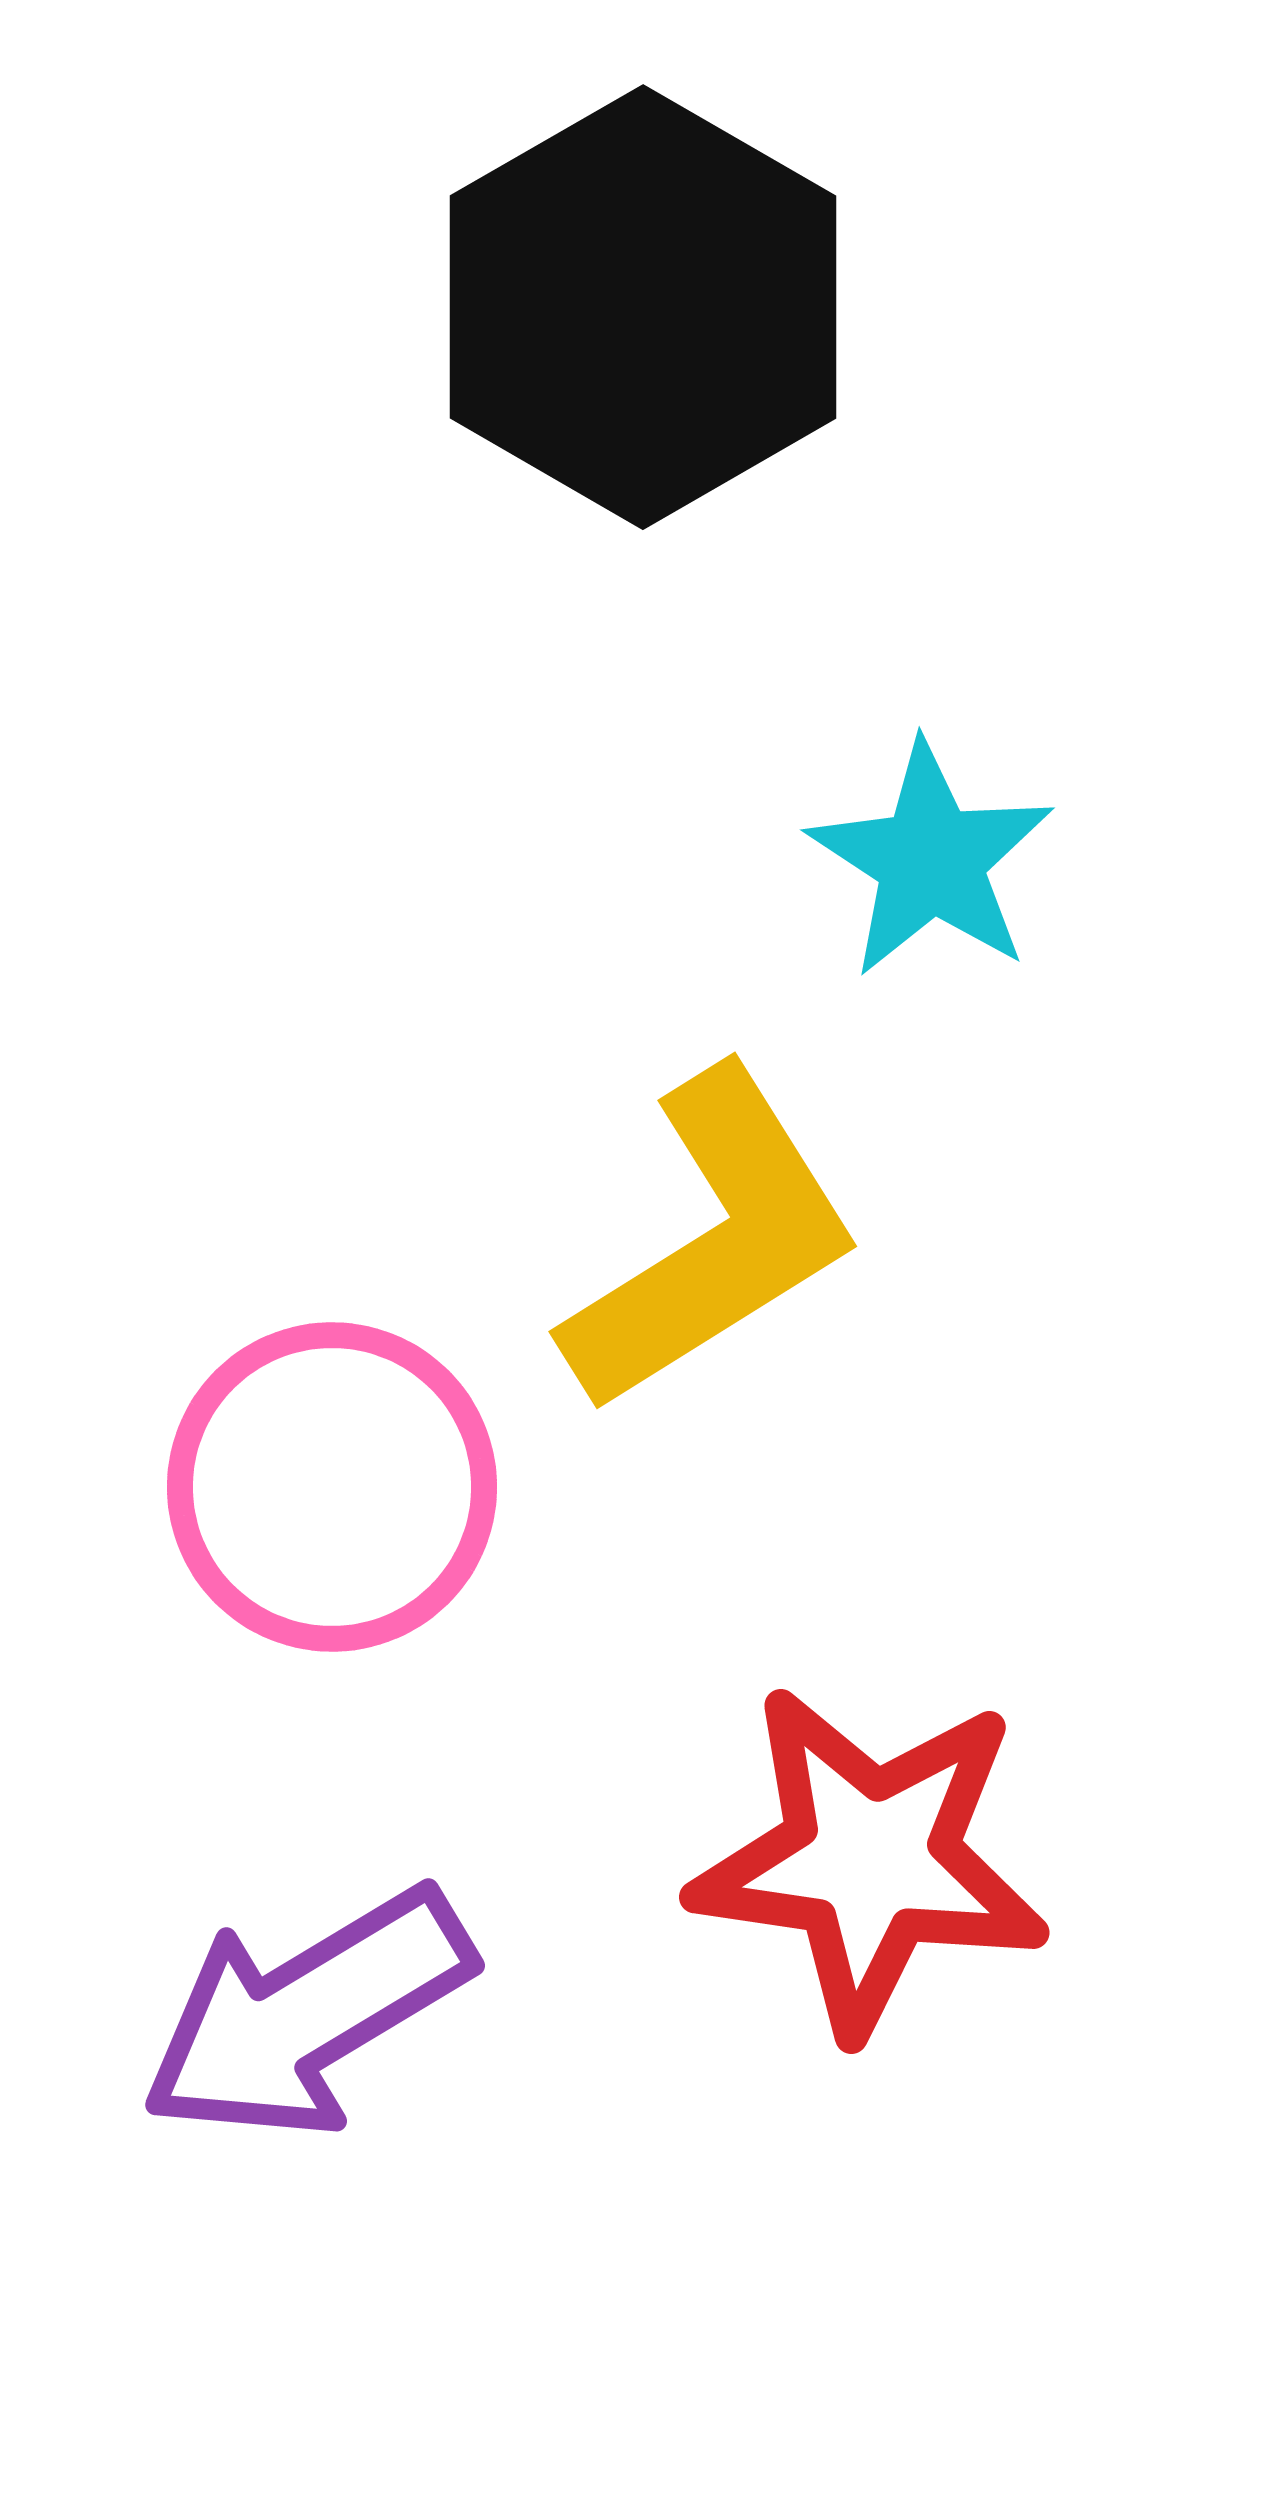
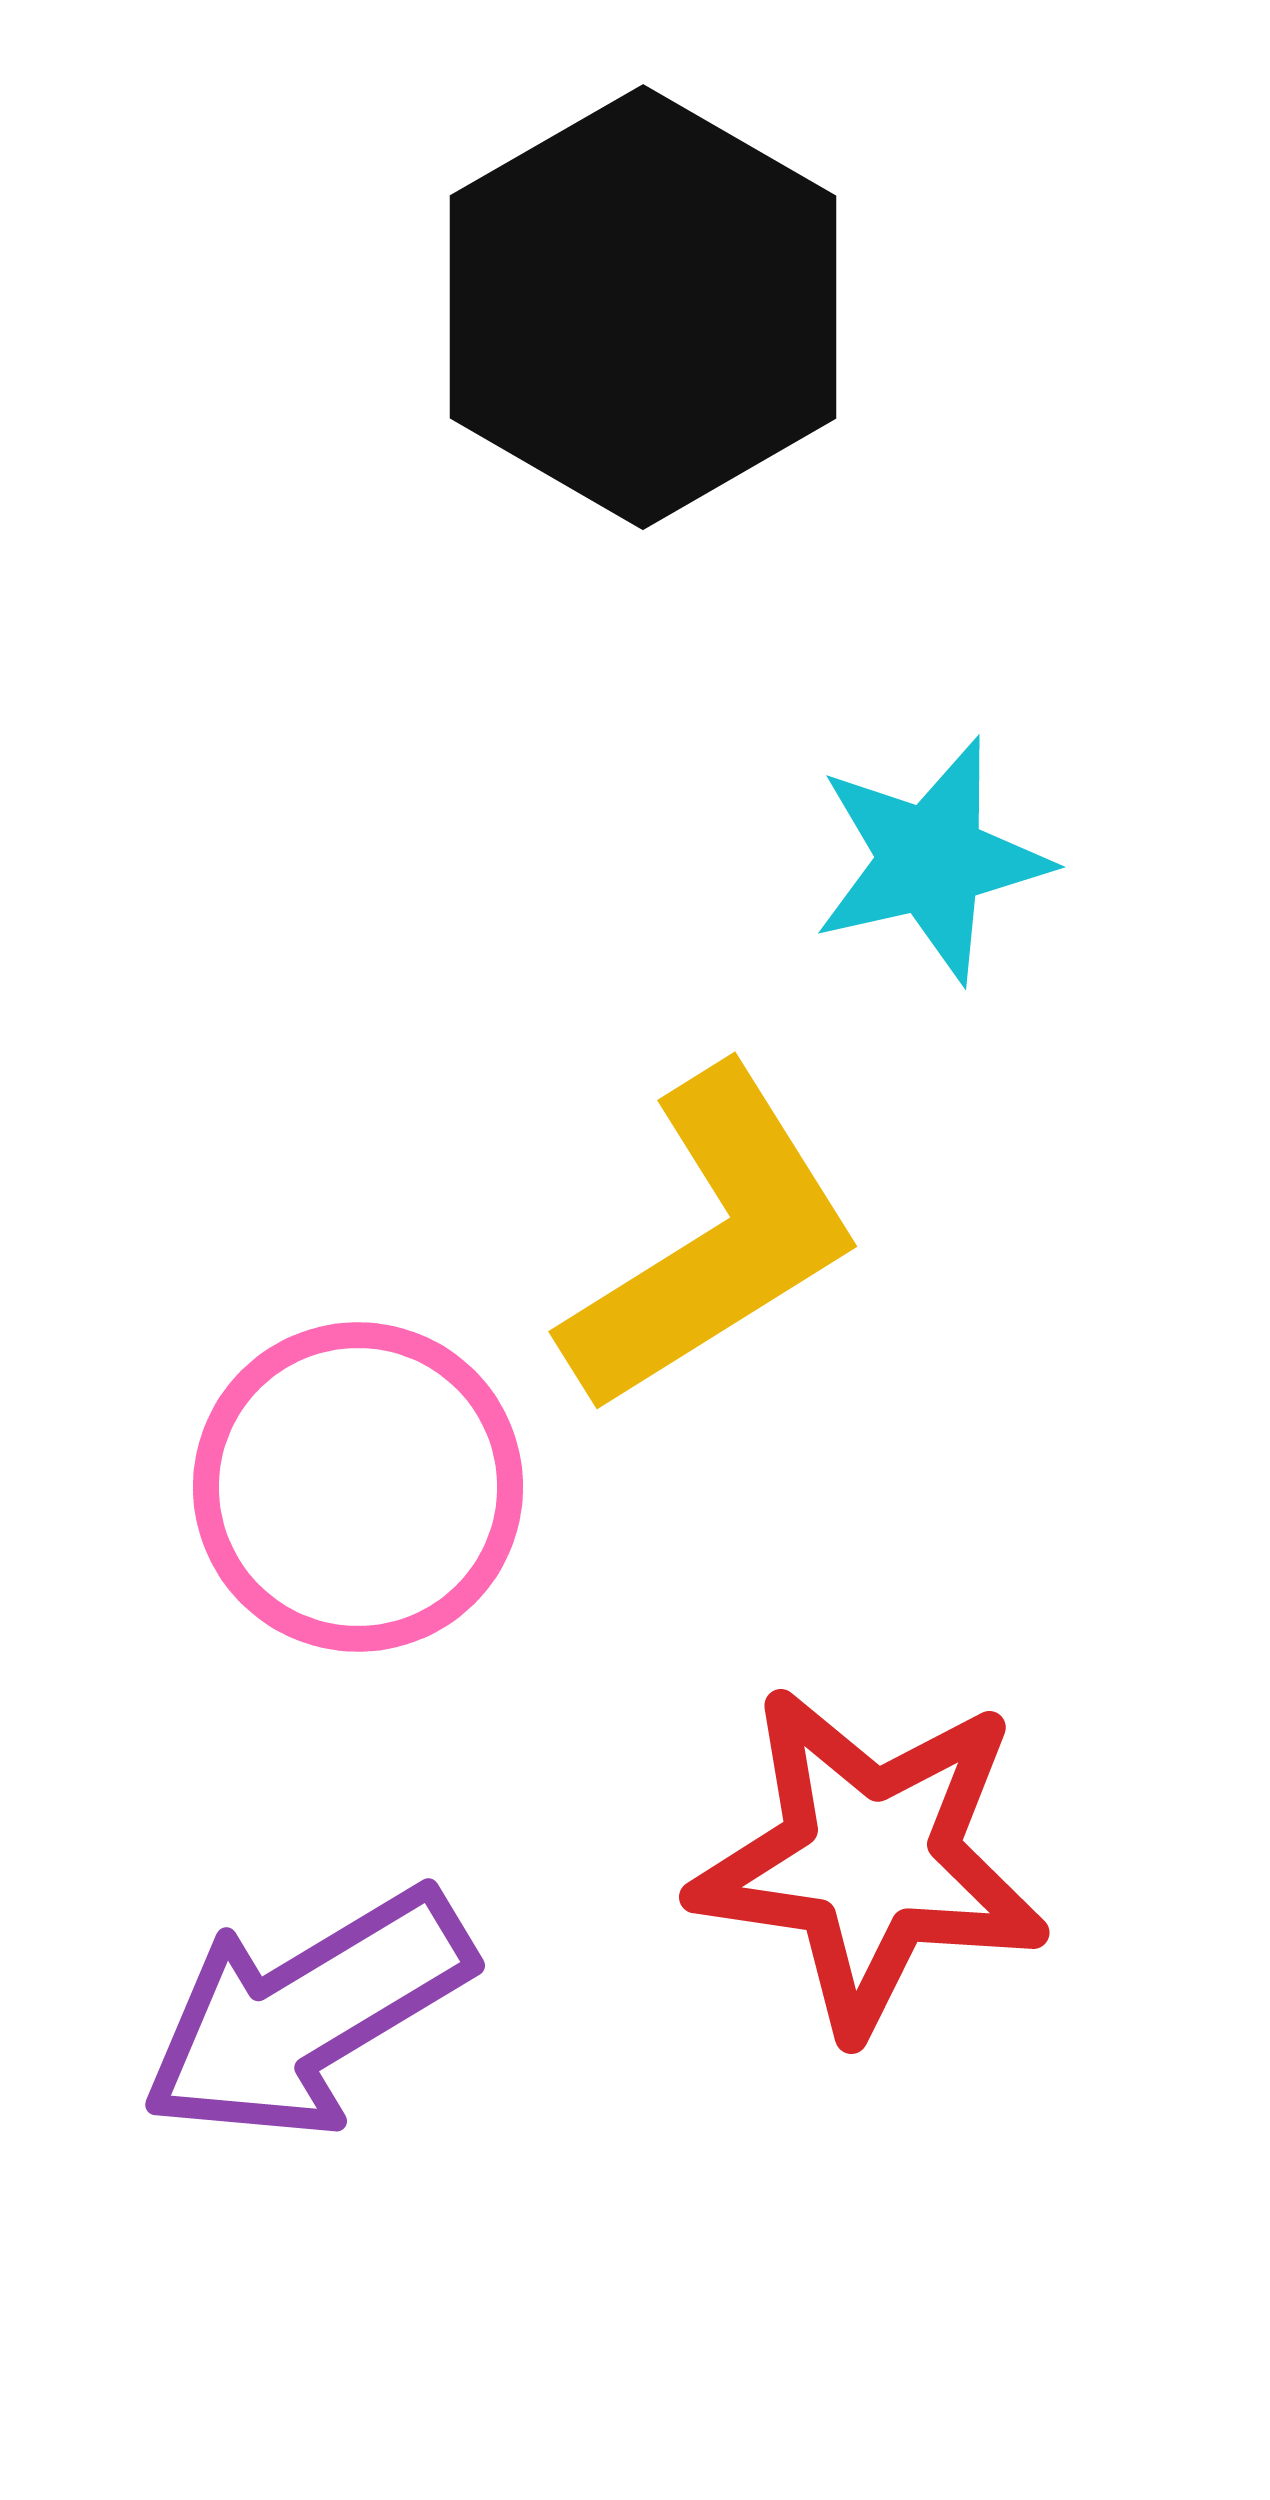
cyan star: rotated 26 degrees clockwise
pink circle: moved 26 px right
